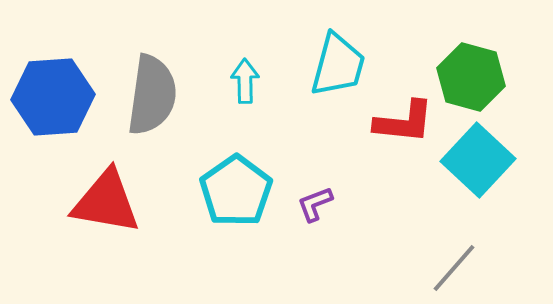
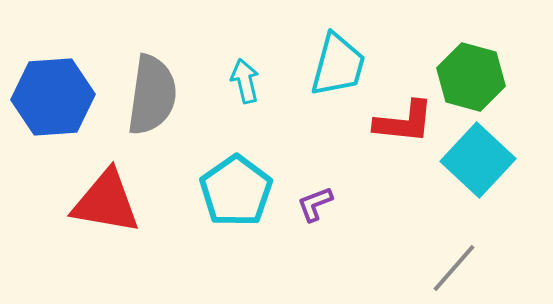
cyan arrow: rotated 12 degrees counterclockwise
